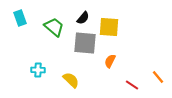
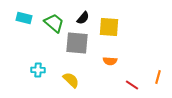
cyan rectangle: moved 4 px right; rotated 56 degrees counterclockwise
green trapezoid: moved 4 px up
gray square: moved 8 px left
orange semicircle: rotated 112 degrees counterclockwise
orange line: rotated 56 degrees clockwise
